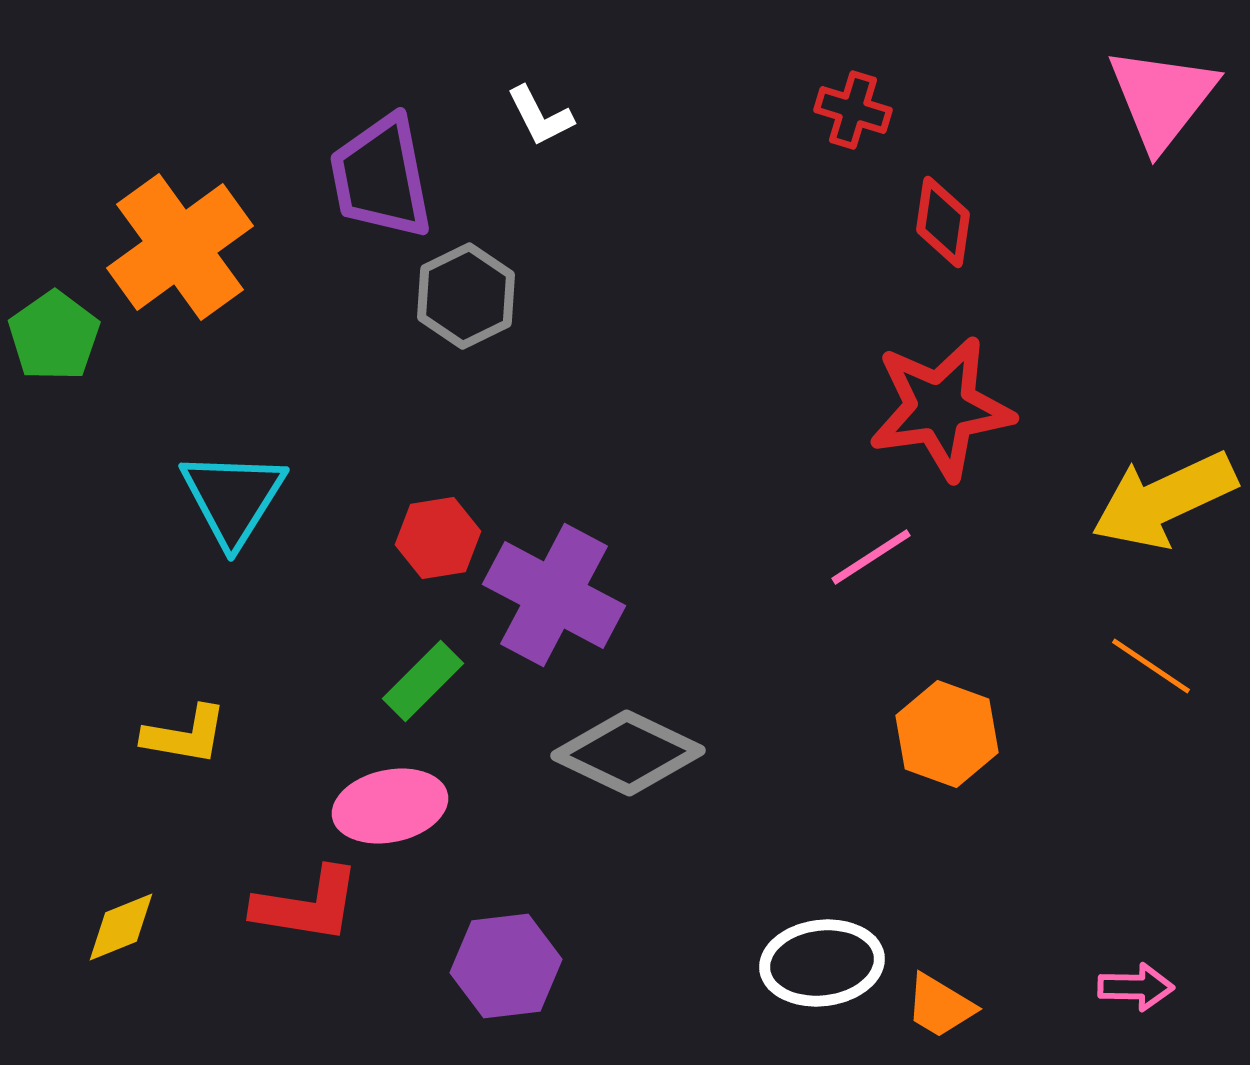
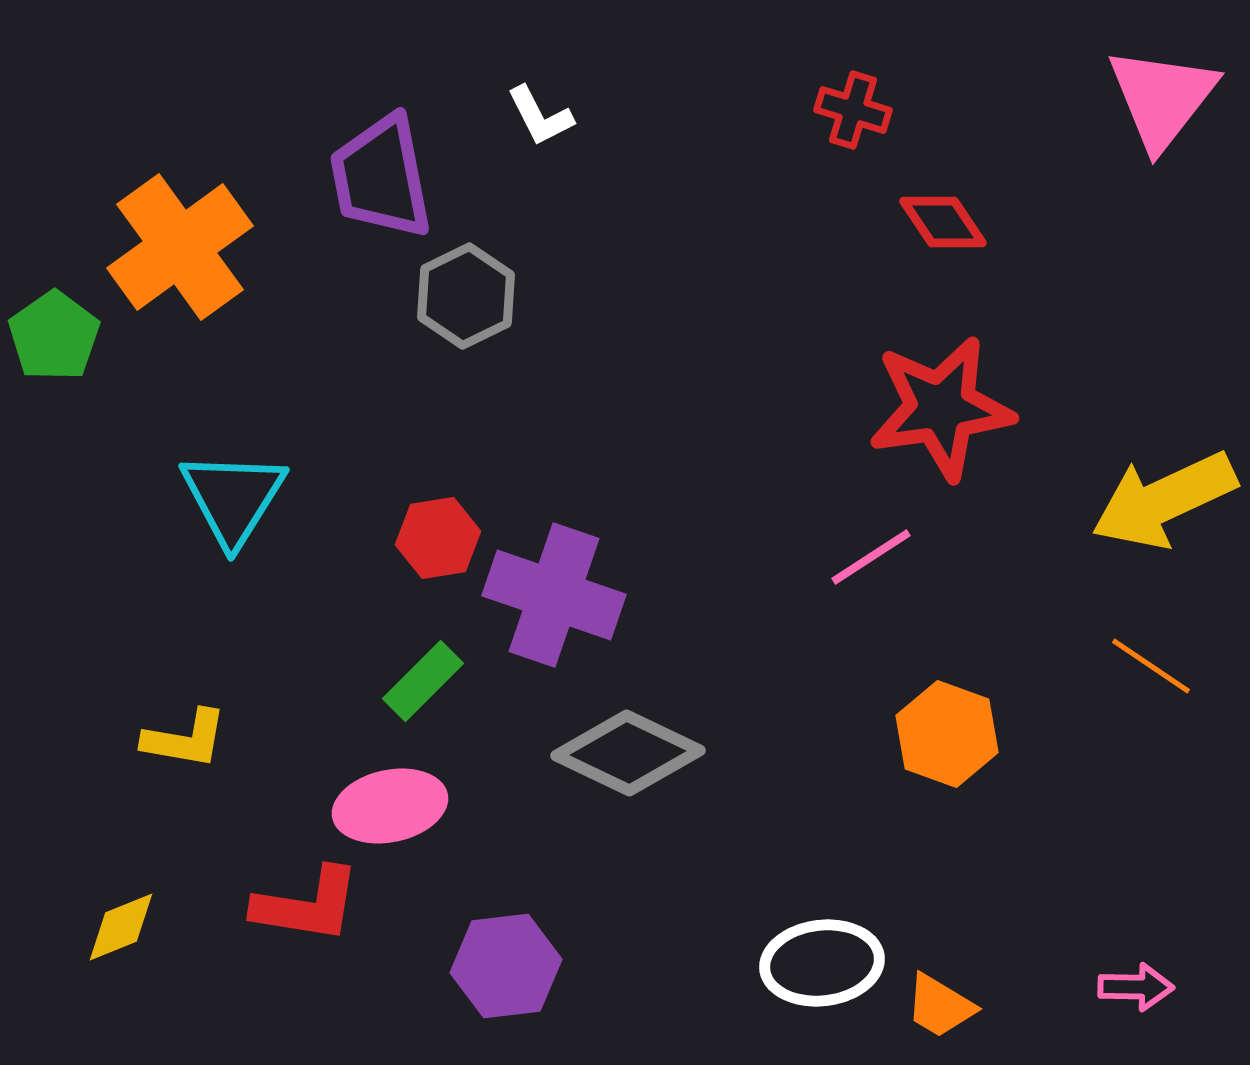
red diamond: rotated 42 degrees counterclockwise
purple cross: rotated 9 degrees counterclockwise
yellow L-shape: moved 4 px down
